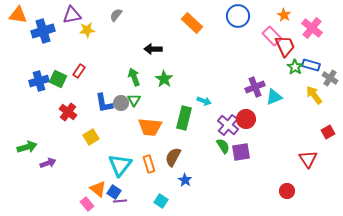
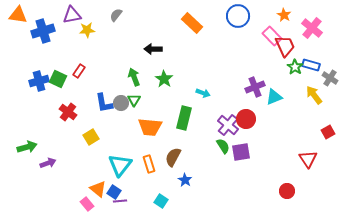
cyan arrow at (204, 101): moved 1 px left, 8 px up
